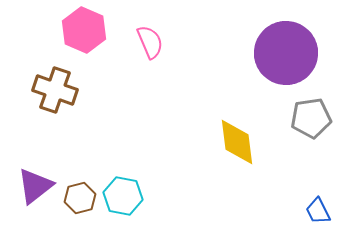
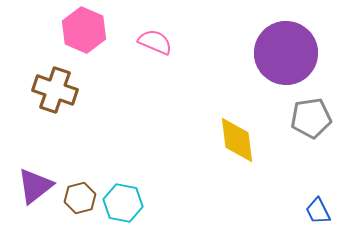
pink semicircle: moved 5 px right; rotated 44 degrees counterclockwise
yellow diamond: moved 2 px up
cyan hexagon: moved 7 px down
